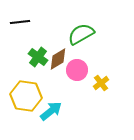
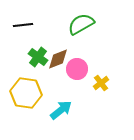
black line: moved 3 px right, 3 px down
green semicircle: moved 10 px up
brown diamond: rotated 10 degrees clockwise
pink circle: moved 1 px up
yellow hexagon: moved 3 px up
cyan arrow: moved 10 px right, 1 px up
